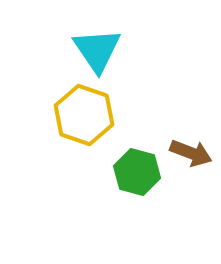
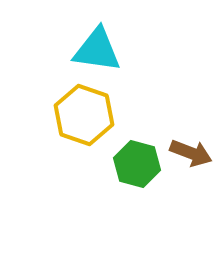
cyan triangle: rotated 48 degrees counterclockwise
green hexagon: moved 8 px up
